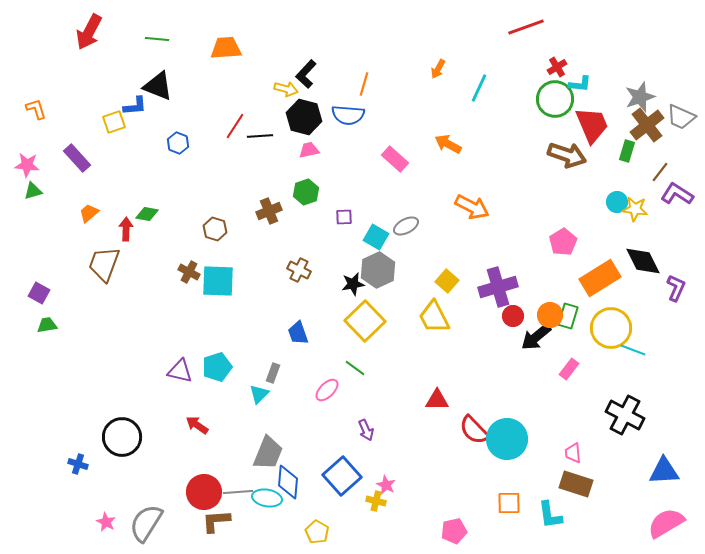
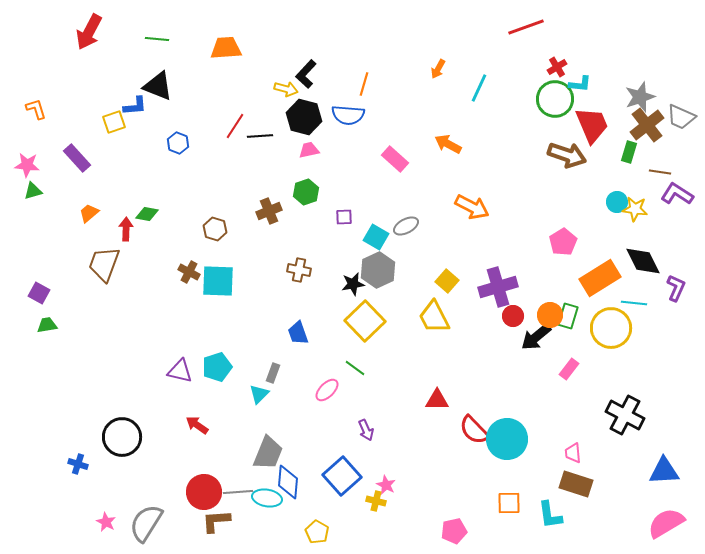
green rectangle at (627, 151): moved 2 px right, 1 px down
brown line at (660, 172): rotated 60 degrees clockwise
brown cross at (299, 270): rotated 15 degrees counterclockwise
cyan line at (633, 350): moved 1 px right, 47 px up; rotated 15 degrees counterclockwise
